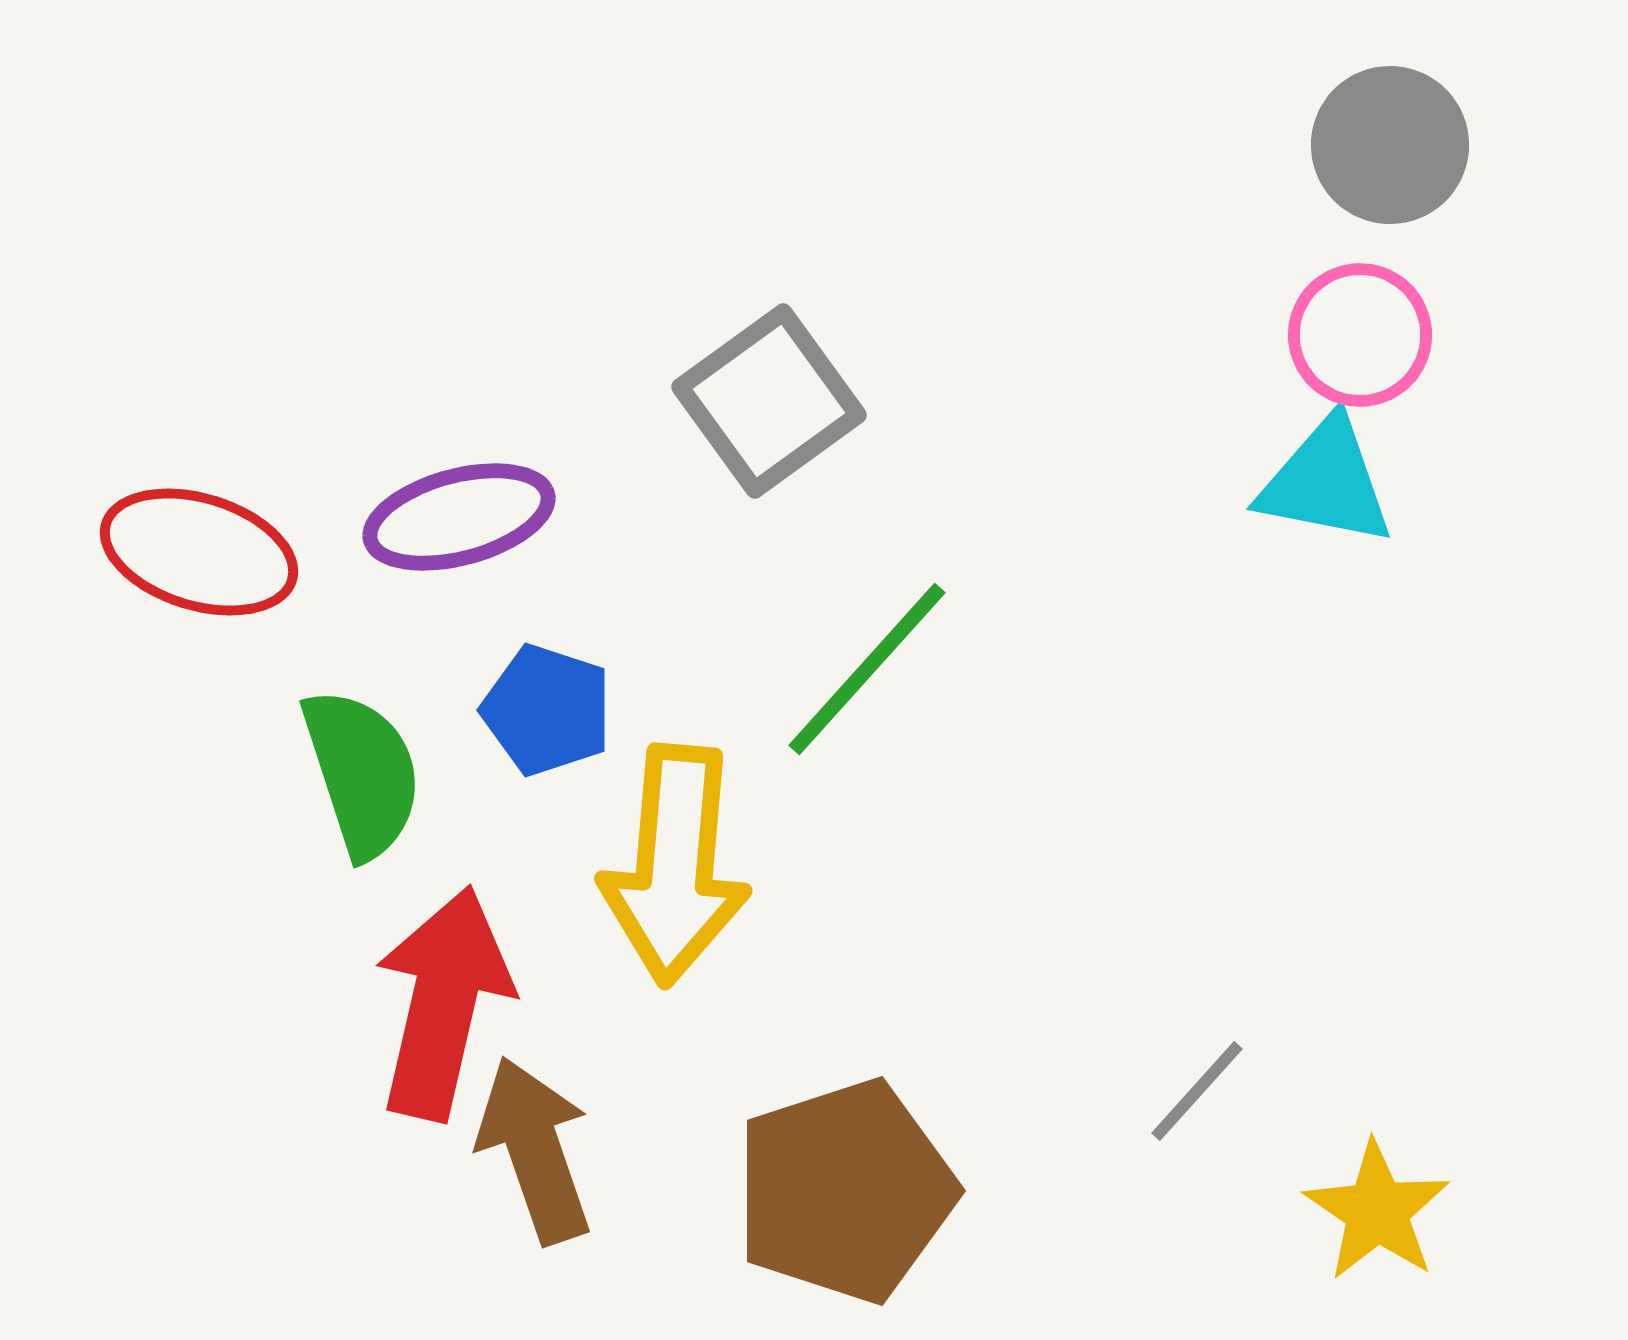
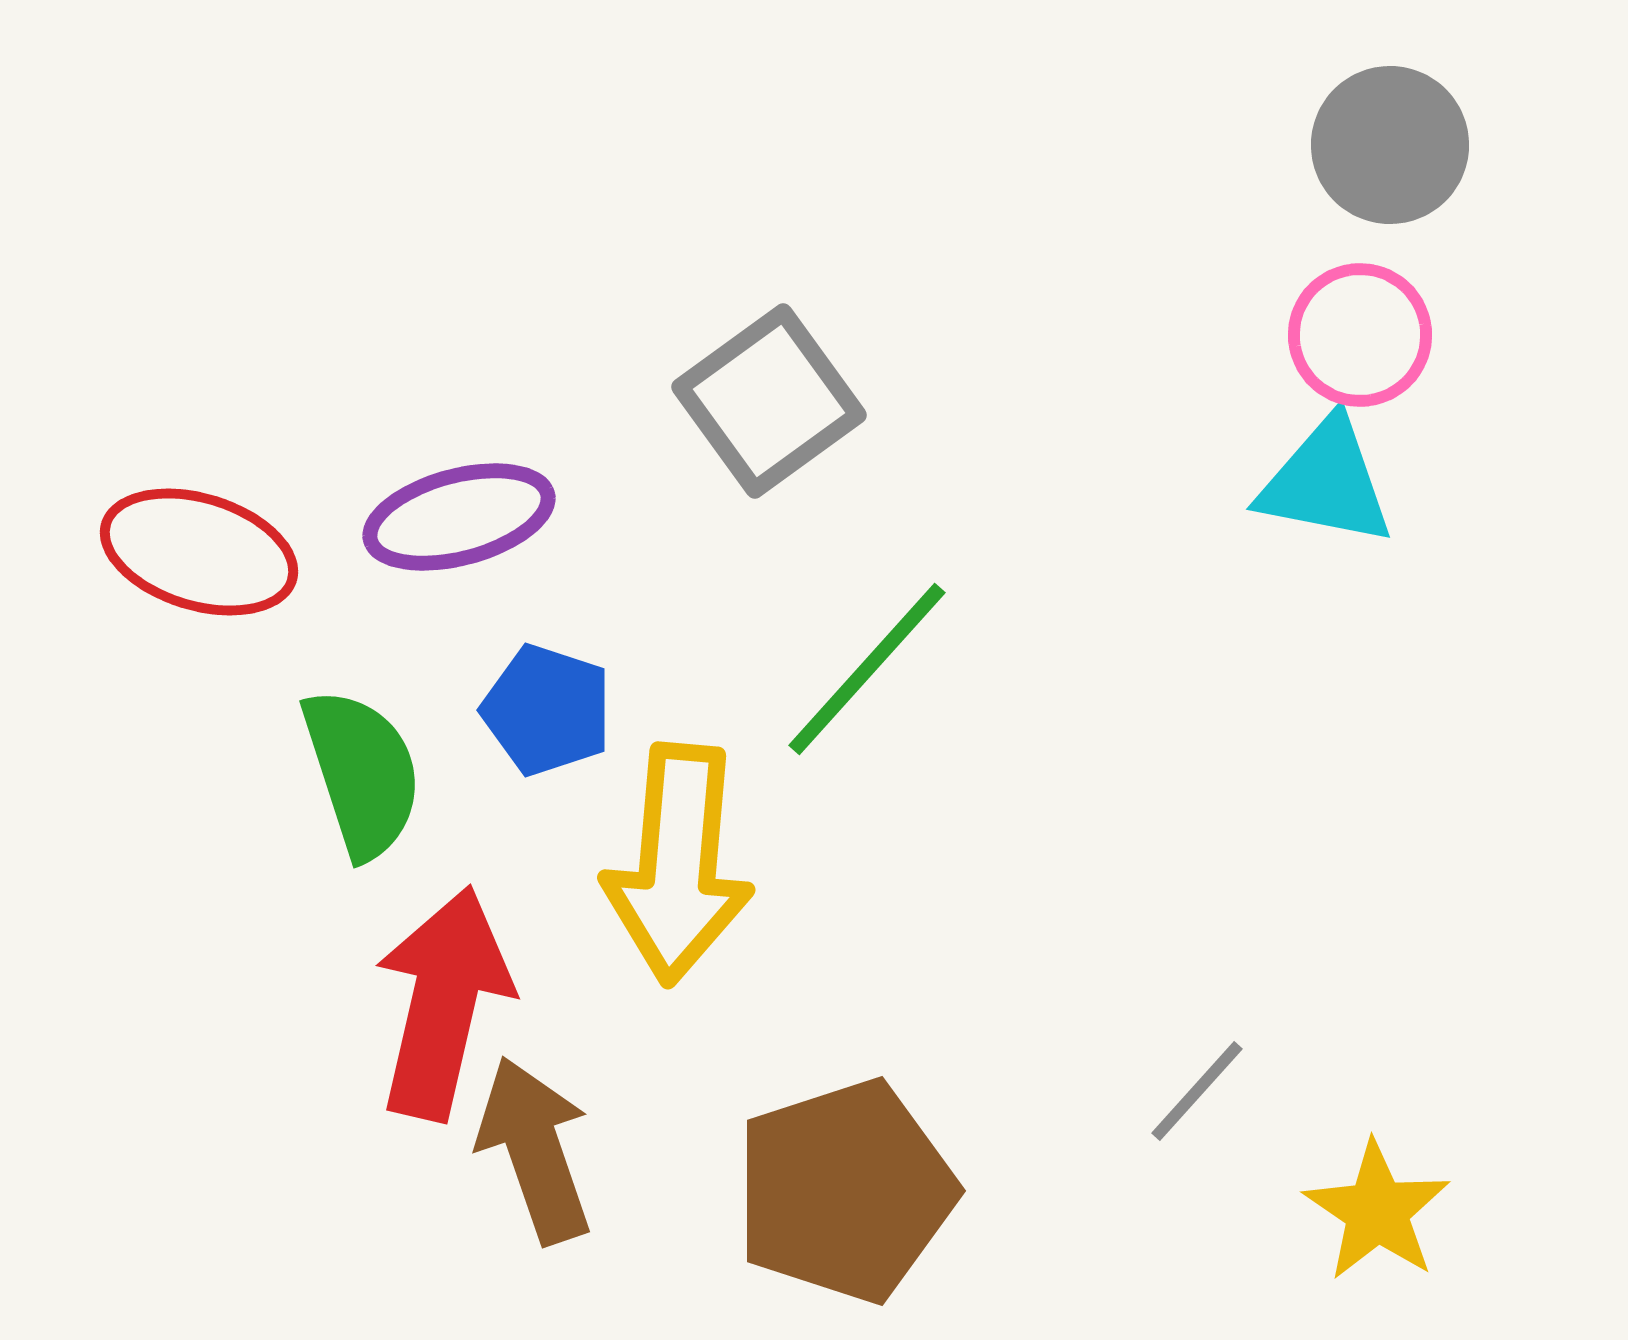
yellow arrow: moved 3 px right, 1 px up
